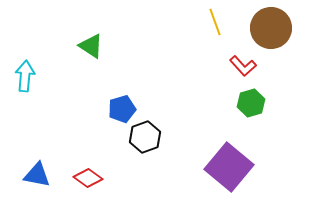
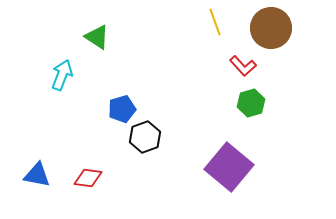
green triangle: moved 6 px right, 9 px up
cyan arrow: moved 37 px right, 1 px up; rotated 16 degrees clockwise
red diamond: rotated 28 degrees counterclockwise
